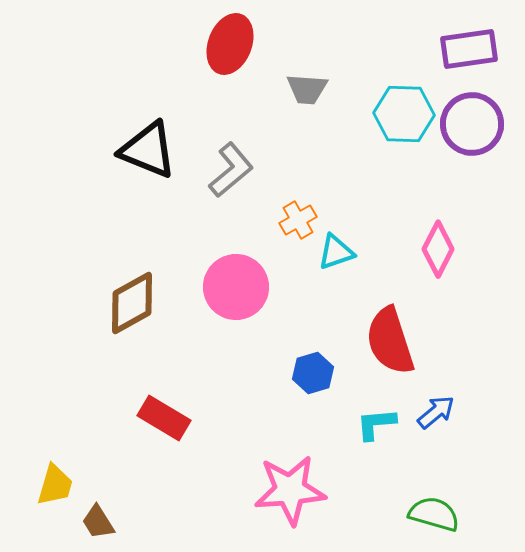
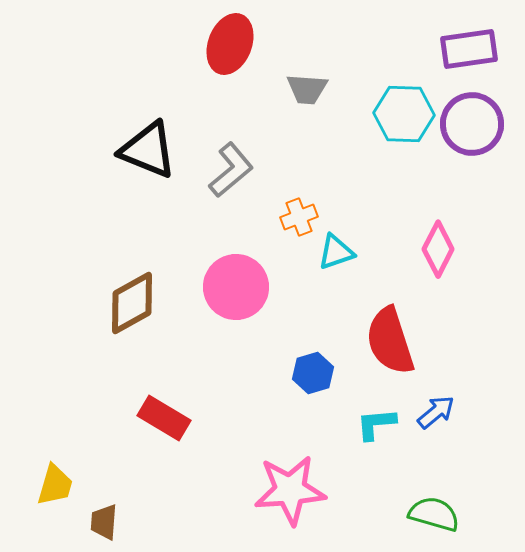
orange cross: moved 1 px right, 3 px up; rotated 9 degrees clockwise
brown trapezoid: moved 6 px right; rotated 36 degrees clockwise
